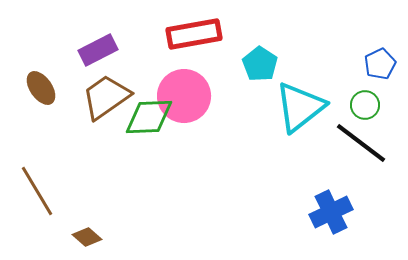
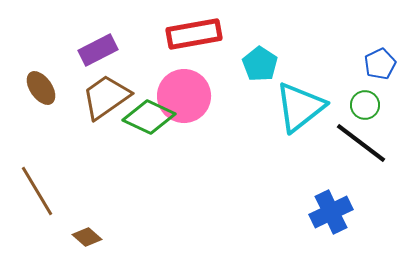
green diamond: rotated 27 degrees clockwise
